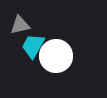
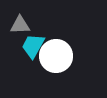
gray triangle: rotated 10 degrees clockwise
